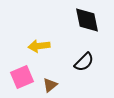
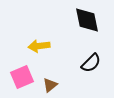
black semicircle: moved 7 px right, 1 px down
